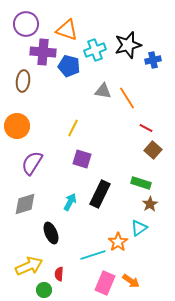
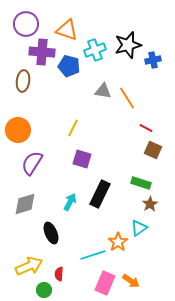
purple cross: moved 1 px left
orange circle: moved 1 px right, 4 px down
brown square: rotated 18 degrees counterclockwise
